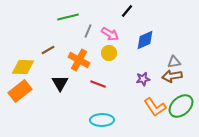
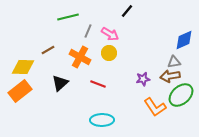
blue diamond: moved 39 px right
orange cross: moved 1 px right, 3 px up
brown arrow: moved 2 px left
black triangle: rotated 18 degrees clockwise
green ellipse: moved 11 px up
